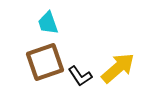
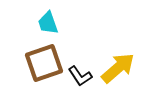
brown square: moved 1 px left, 1 px down
